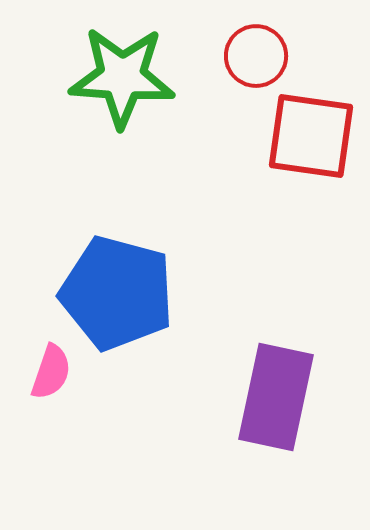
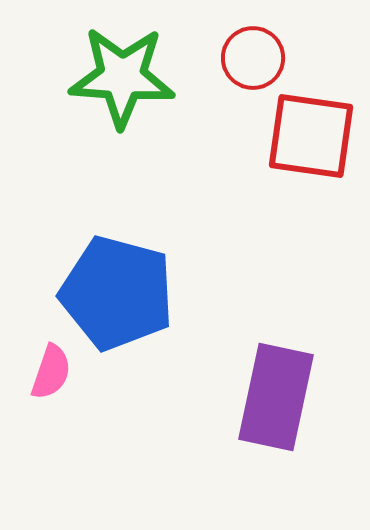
red circle: moved 3 px left, 2 px down
